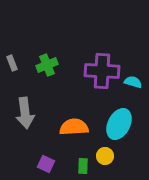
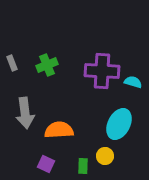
orange semicircle: moved 15 px left, 3 px down
